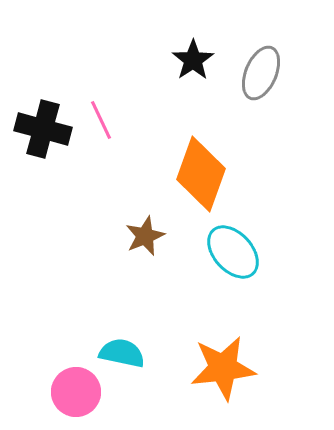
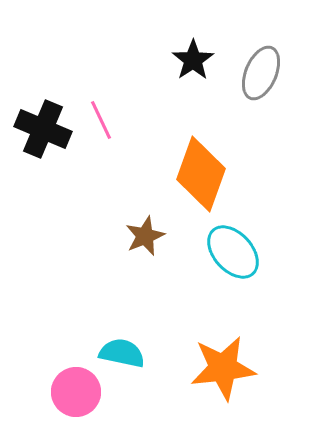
black cross: rotated 8 degrees clockwise
